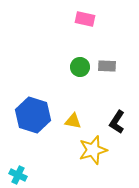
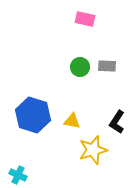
yellow triangle: moved 1 px left
